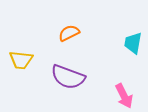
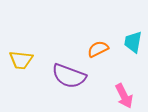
orange semicircle: moved 29 px right, 16 px down
cyan trapezoid: moved 1 px up
purple semicircle: moved 1 px right, 1 px up
